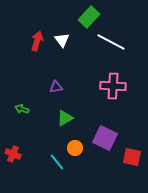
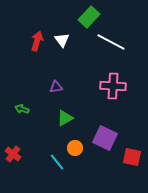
red cross: rotated 14 degrees clockwise
